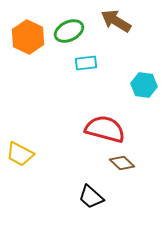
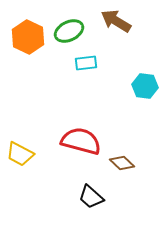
cyan hexagon: moved 1 px right, 1 px down
red semicircle: moved 24 px left, 12 px down
